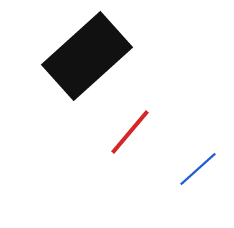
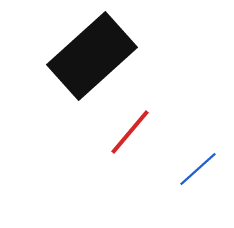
black rectangle: moved 5 px right
